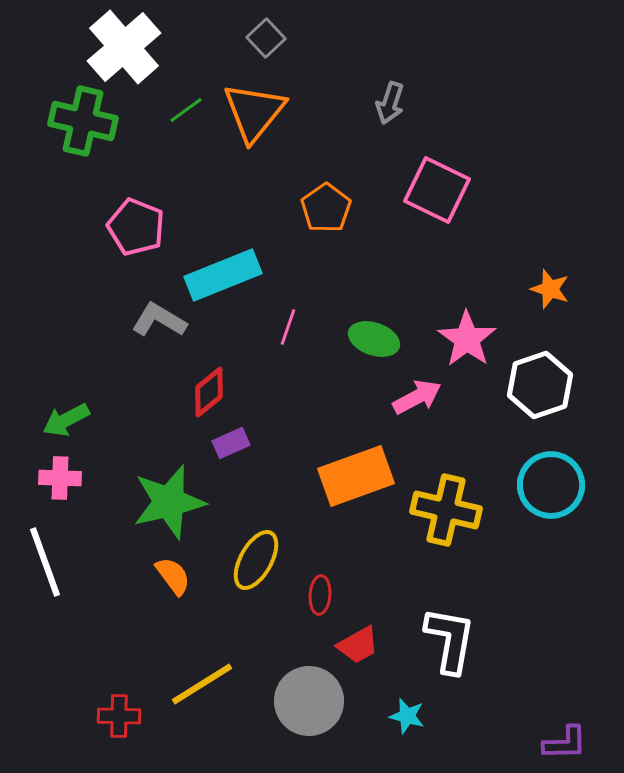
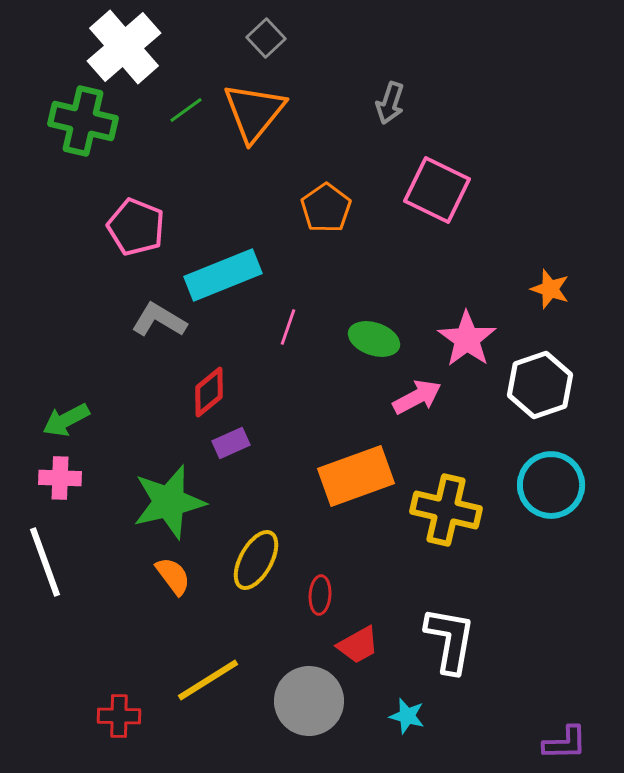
yellow line: moved 6 px right, 4 px up
